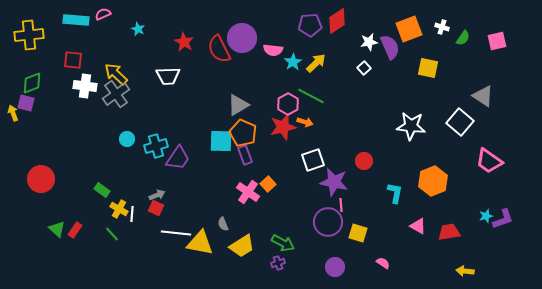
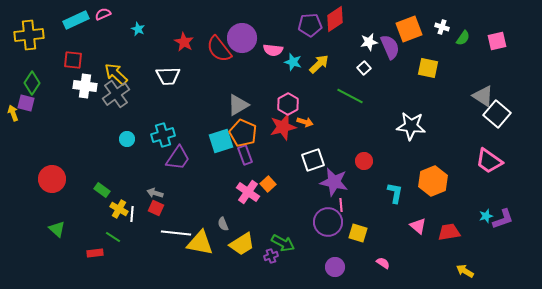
cyan rectangle at (76, 20): rotated 30 degrees counterclockwise
red diamond at (337, 21): moved 2 px left, 2 px up
red semicircle at (219, 49): rotated 12 degrees counterclockwise
cyan star at (293, 62): rotated 24 degrees counterclockwise
yellow arrow at (316, 63): moved 3 px right, 1 px down
green diamond at (32, 83): rotated 35 degrees counterclockwise
green line at (311, 96): moved 39 px right
white square at (460, 122): moved 37 px right, 8 px up
cyan square at (221, 141): rotated 20 degrees counterclockwise
cyan cross at (156, 146): moved 7 px right, 11 px up
red circle at (41, 179): moved 11 px right
gray arrow at (157, 195): moved 2 px left, 2 px up; rotated 140 degrees counterclockwise
pink triangle at (418, 226): rotated 12 degrees clockwise
red rectangle at (75, 230): moved 20 px right, 23 px down; rotated 49 degrees clockwise
green line at (112, 234): moved 1 px right, 3 px down; rotated 14 degrees counterclockwise
yellow trapezoid at (242, 246): moved 2 px up
purple cross at (278, 263): moved 7 px left, 7 px up
yellow arrow at (465, 271): rotated 24 degrees clockwise
